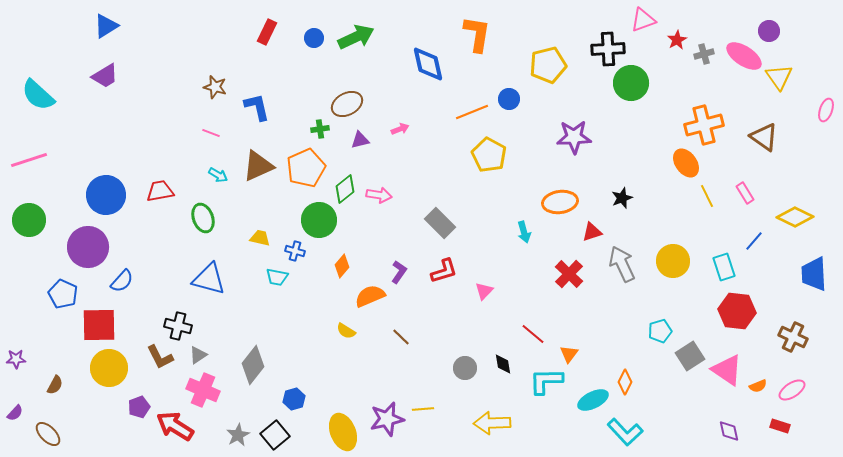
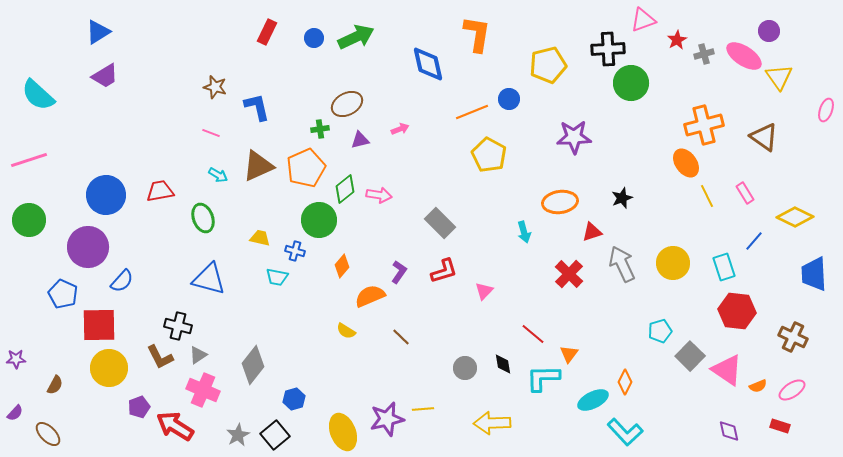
blue triangle at (106, 26): moved 8 px left, 6 px down
yellow circle at (673, 261): moved 2 px down
gray square at (690, 356): rotated 12 degrees counterclockwise
cyan L-shape at (546, 381): moved 3 px left, 3 px up
